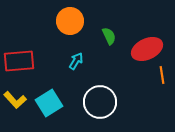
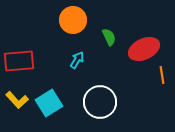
orange circle: moved 3 px right, 1 px up
green semicircle: moved 1 px down
red ellipse: moved 3 px left
cyan arrow: moved 1 px right, 1 px up
yellow L-shape: moved 2 px right
